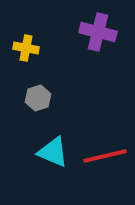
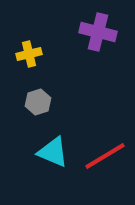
yellow cross: moved 3 px right, 6 px down; rotated 25 degrees counterclockwise
gray hexagon: moved 4 px down
red line: rotated 18 degrees counterclockwise
